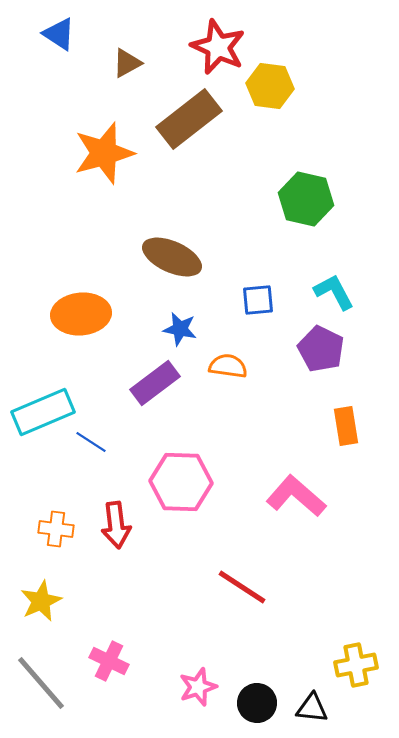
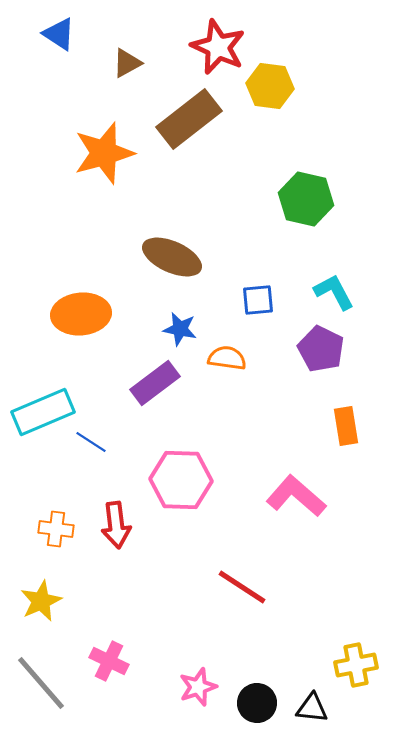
orange semicircle: moved 1 px left, 8 px up
pink hexagon: moved 2 px up
